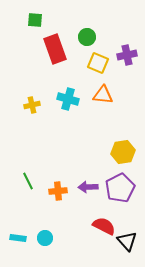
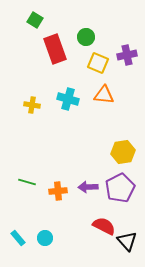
green square: rotated 28 degrees clockwise
green circle: moved 1 px left
orange triangle: moved 1 px right
yellow cross: rotated 21 degrees clockwise
green line: moved 1 px left, 1 px down; rotated 48 degrees counterclockwise
cyan rectangle: rotated 42 degrees clockwise
